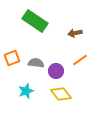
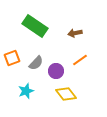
green rectangle: moved 5 px down
gray semicircle: rotated 126 degrees clockwise
yellow diamond: moved 5 px right
